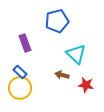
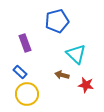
yellow circle: moved 7 px right, 6 px down
